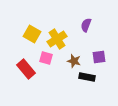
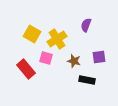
black rectangle: moved 3 px down
